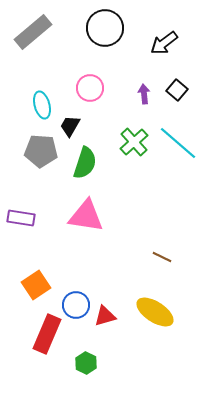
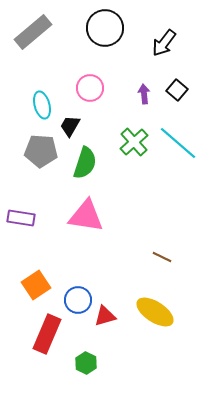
black arrow: rotated 16 degrees counterclockwise
blue circle: moved 2 px right, 5 px up
